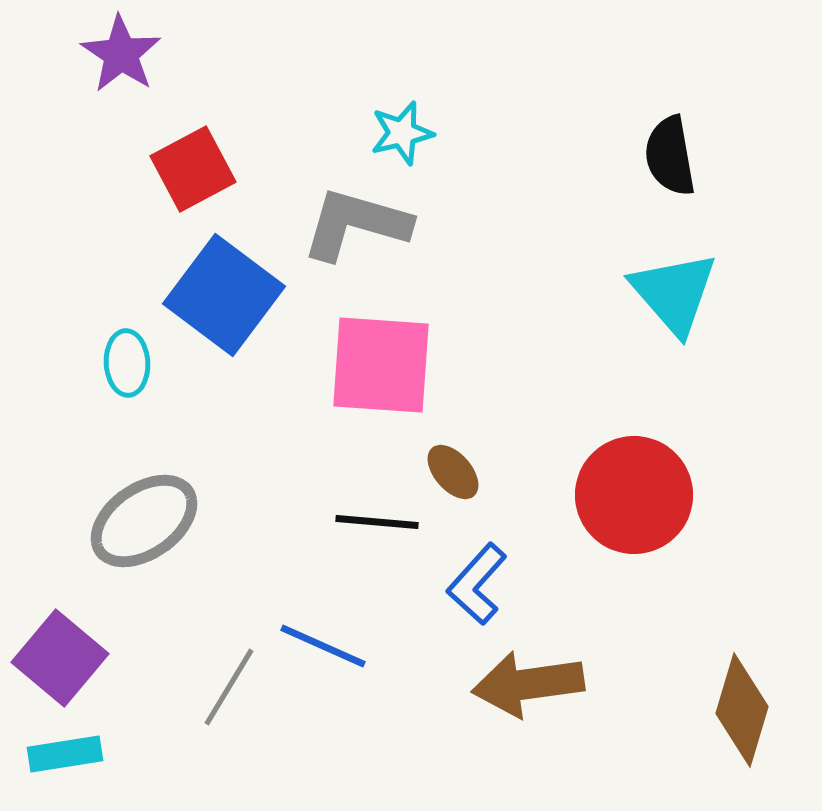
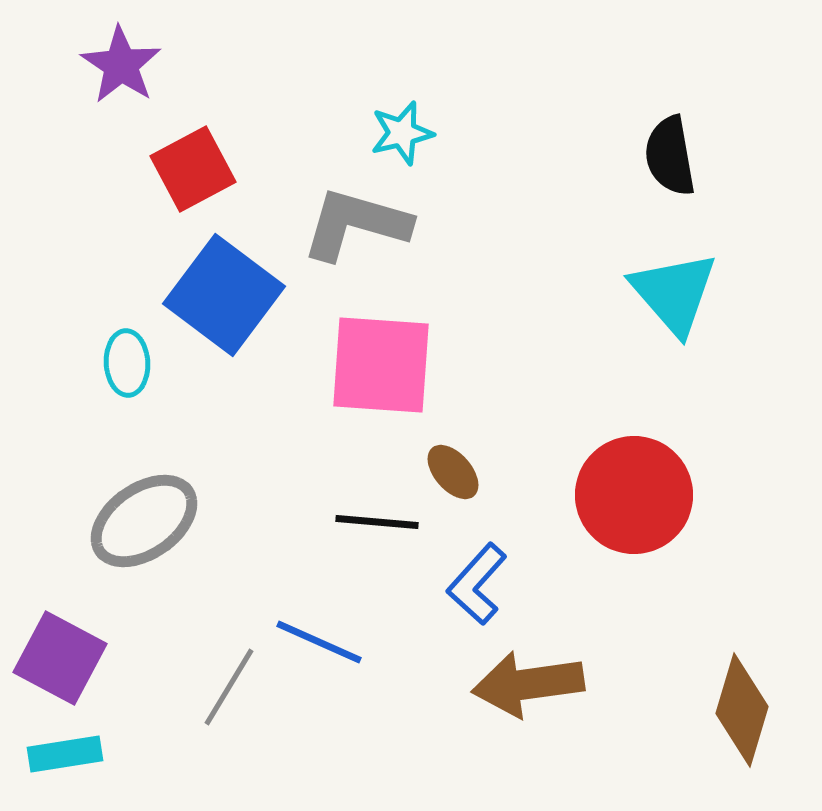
purple star: moved 11 px down
blue line: moved 4 px left, 4 px up
purple square: rotated 12 degrees counterclockwise
